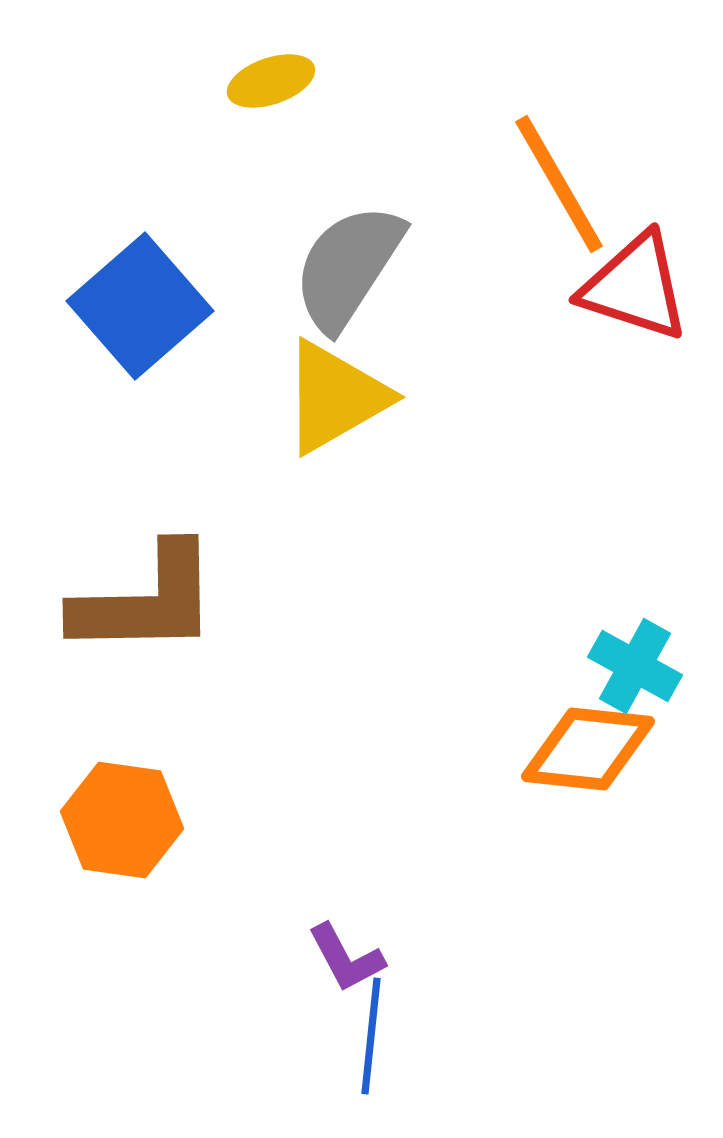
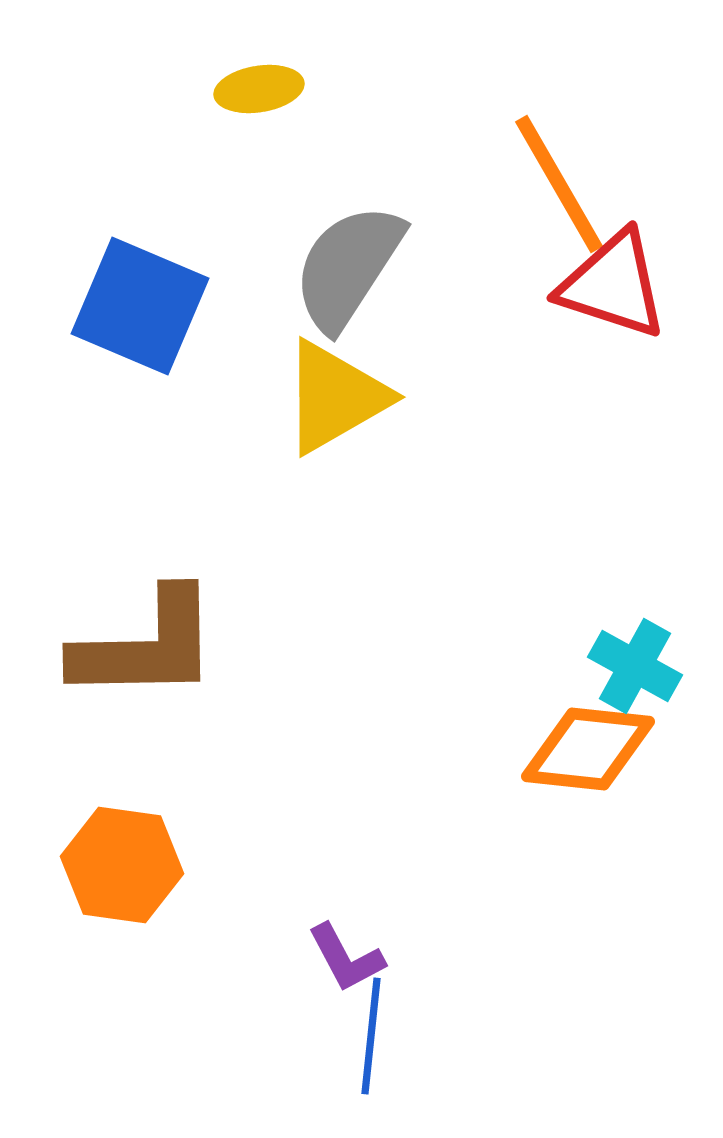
yellow ellipse: moved 12 px left, 8 px down; rotated 10 degrees clockwise
red triangle: moved 22 px left, 2 px up
blue square: rotated 26 degrees counterclockwise
brown L-shape: moved 45 px down
orange hexagon: moved 45 px down
